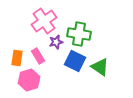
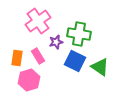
pink cross: moved 6 px left
